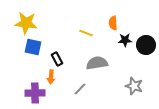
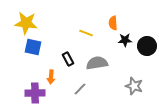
black circle: moved 1 px right, 1 px down
black rectangle: moved 11 px right
